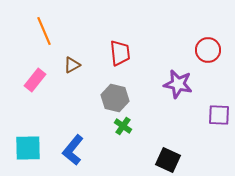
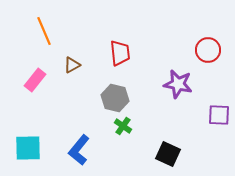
blue L-shape: moved 6 px right
black square: moved 6 px up
